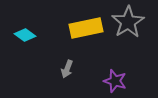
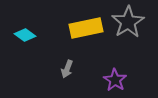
purple star: moved 1 px up; rotated 15 degrees clockwise
